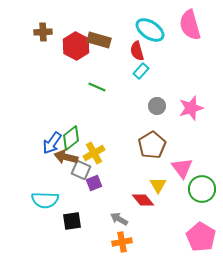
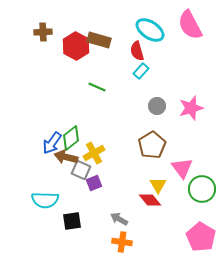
pink semicircle: rotated 12 degrees counterclockwise
red diamond: moved 7 px right
orange cross: rotated 18 degrees clockwise
